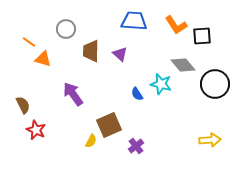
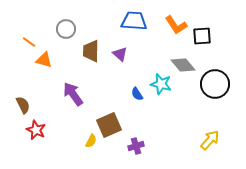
orange triangle: moved 1 px right, 1 px down
yellow arrow: rotated 45 degrees counterclockwise
purple cross: rotated 21 degrees clockwise
